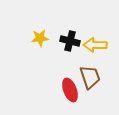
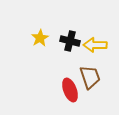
yellow star: rotated 24 degrees counterclockwise
